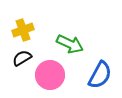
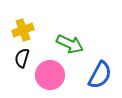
black semicircle: rotated 42 degrees counterclockwise
